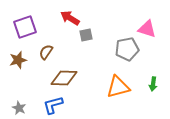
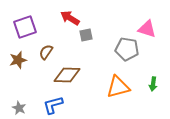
gray pentagon: rotated 20 degrees clockwise
brown diamond: moved 3 px right, 3 px up
